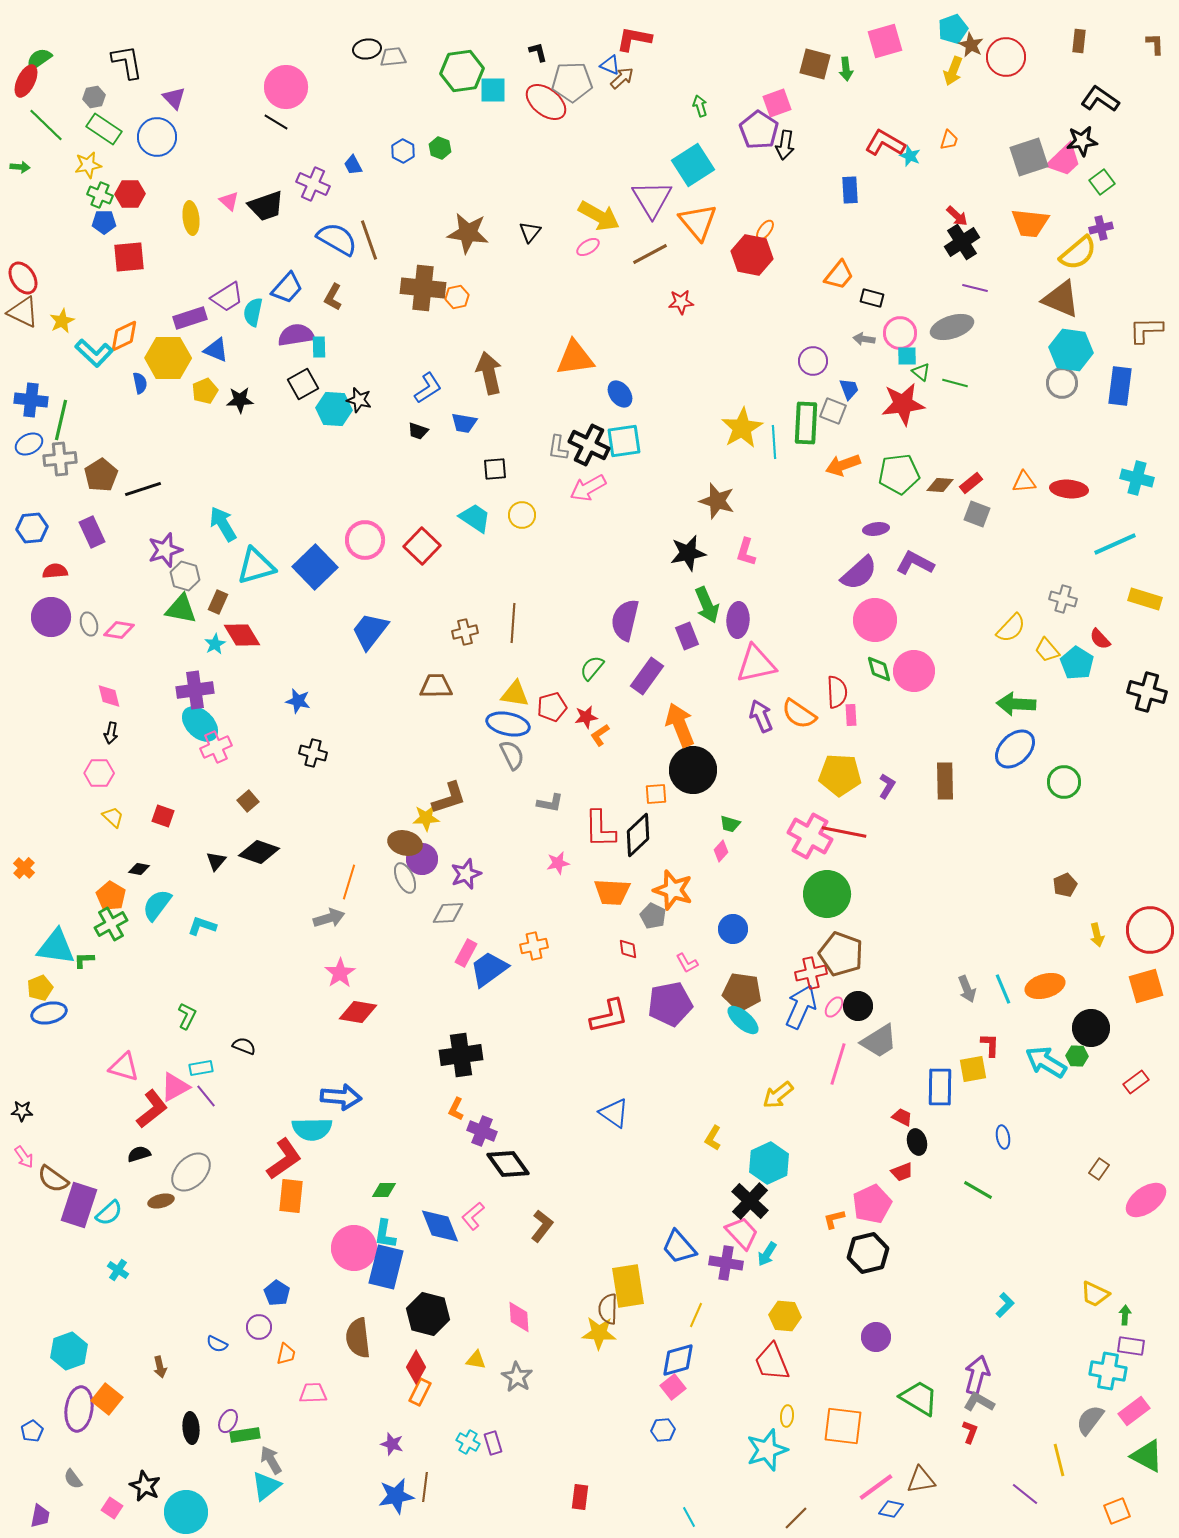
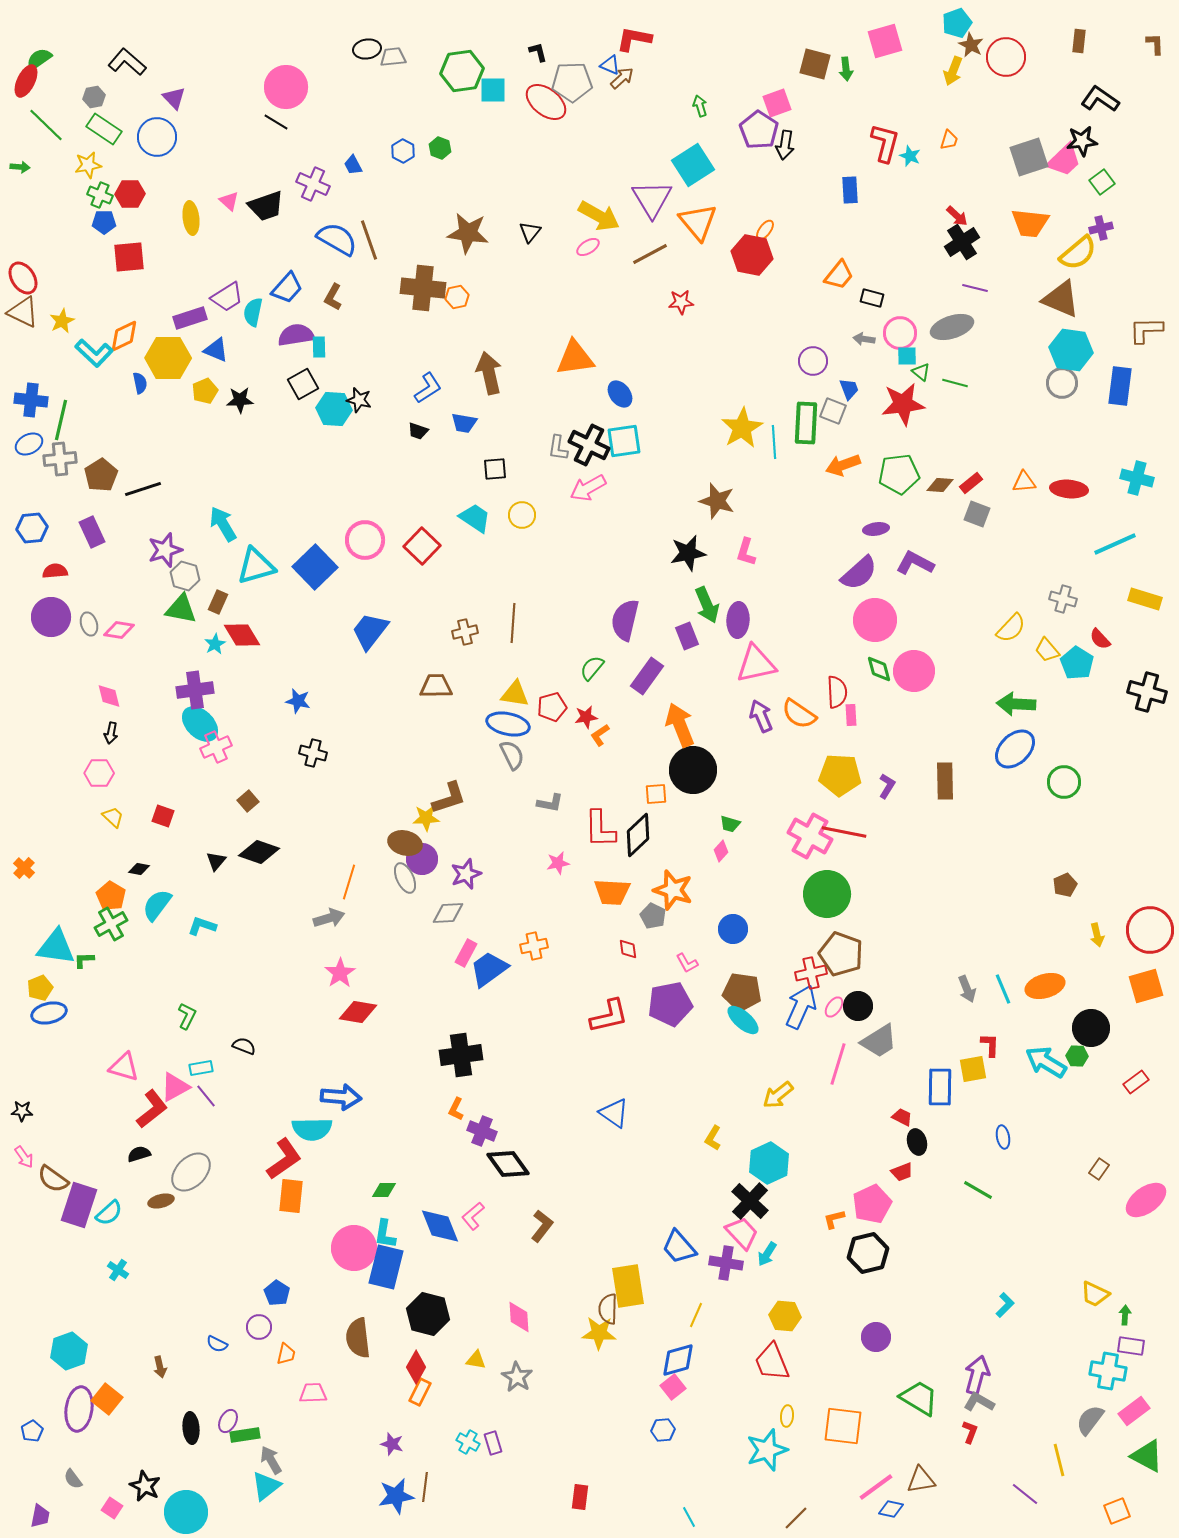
cyan pentagon at (953, 29): moved 4 px right, 6 px up
black L-shape at (127, 62): rotated 39 degrees counterclockwise
red L-shape at (885, 143): rotated 75 degrees clockwise
